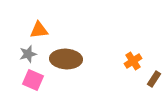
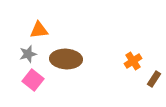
pink square: rotated 15 degrees clockwise
